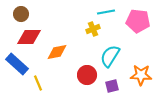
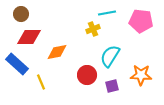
cyan line: moved 1 px right, 1 px down
pink pentagon: moved 3 px right
yellow line: moved 3 px right, 1 px up
